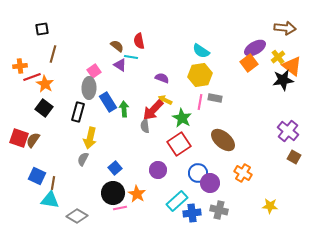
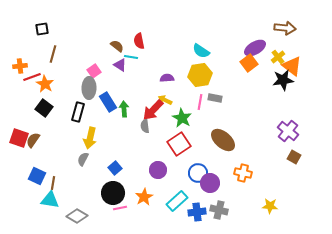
purple semicircle at (162, 78): moved 5 px right; rotated 24 degrees counterclockwise
orange cross at (243, 173): rotated 18 degrees counterclockwise
orange star at (137, 194): moved 7 px right, 3 px down; rotated 12 degrees clockwise
blue cross at (192, 213): moved 5 px right, 1 px up
